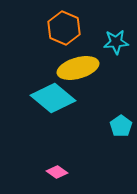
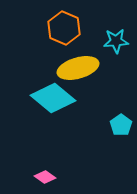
cyan star: moved 1 px up
cyan pentagon: moved 1 px up
pink diamond: moved 12 px left, 5 px down
